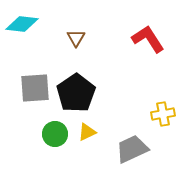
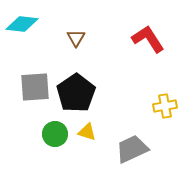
gray square: moved 1 px up
yellow cross: moved 2 px right, 8 px up
yellow triangle: rotated 42 degrees clockwise
